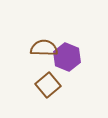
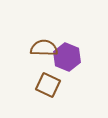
brown square: rotated 25 degrees counterclockwise
